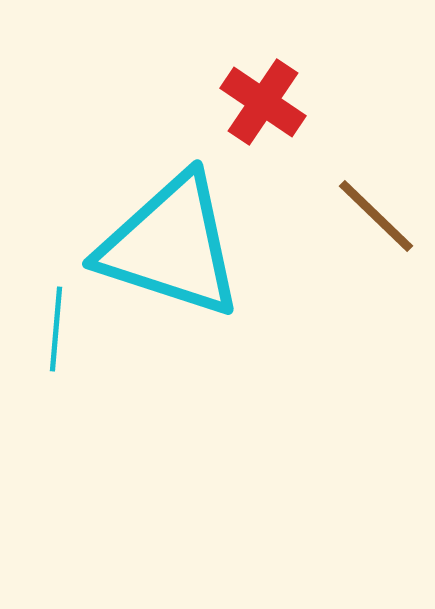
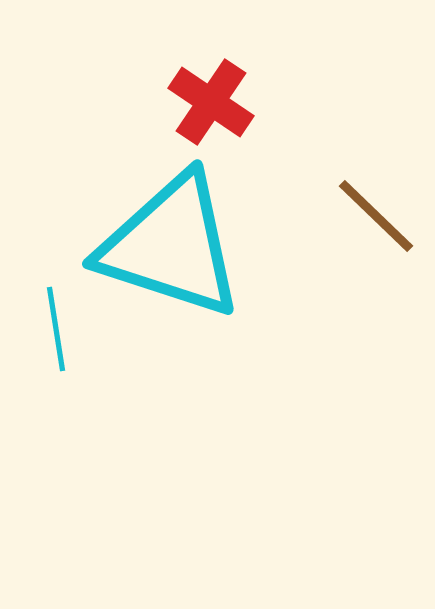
red cross: moved 52 px left
cyan line: rotated 14 degrees counterclockwise
